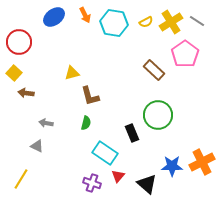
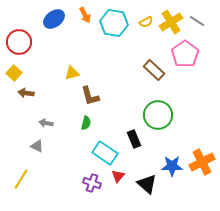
blue ellipse: moved 2 px down
black rectangle: moved 2 px right, 6 px down
